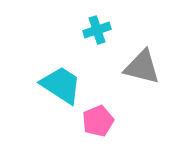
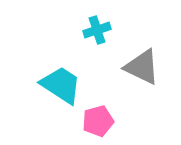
gray triangle: rotated 12 degrees clockwise
pink pentagon: rotated 8 degrees clockwise
